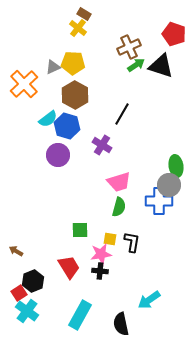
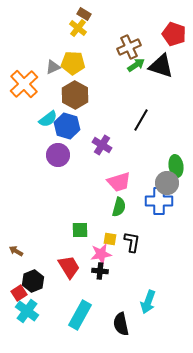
black line: moved 19 px right, 6 px down
gray circle: moved 2 px left, 2 px up
cyan arrow: moved 1 px left, 2 px down; rotated 35 degrees counterclockwise
